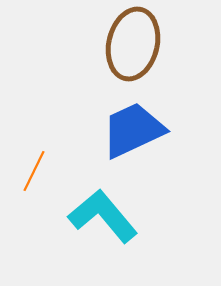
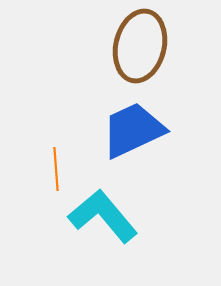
brown ellipse: moved 7 px right, 2 px down
orange line: moved 22 px right, 2 px up; rotated 30 degrees counterclockwise
